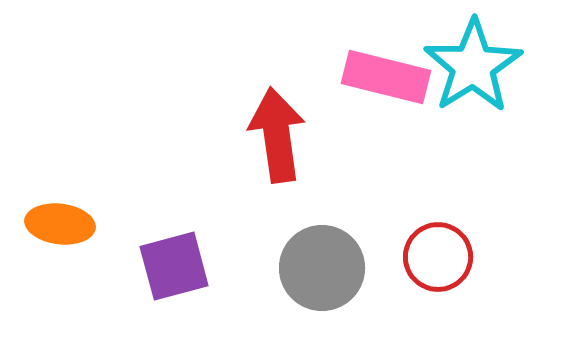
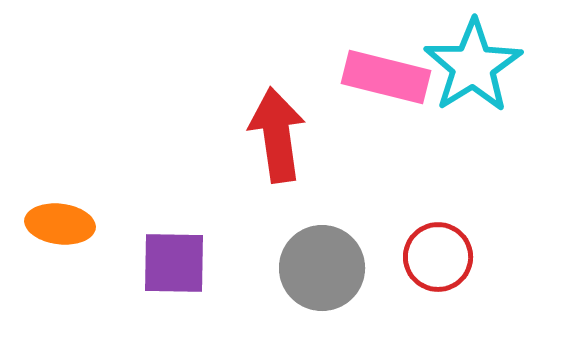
purple square: moved 3 px up; rotated 16 degrees clockwise
